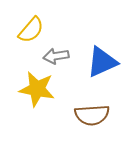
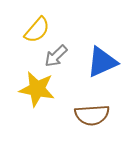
yellow semicircle: moved 6 px right
gray arrow: rotated 35 degrees counterclockwise
